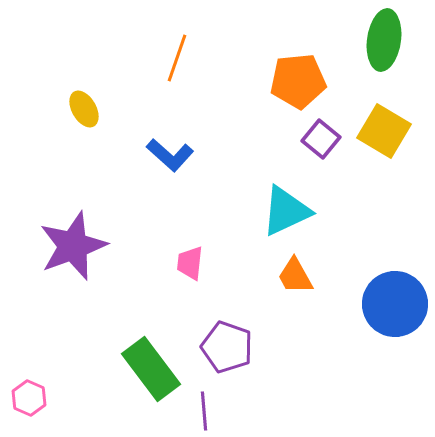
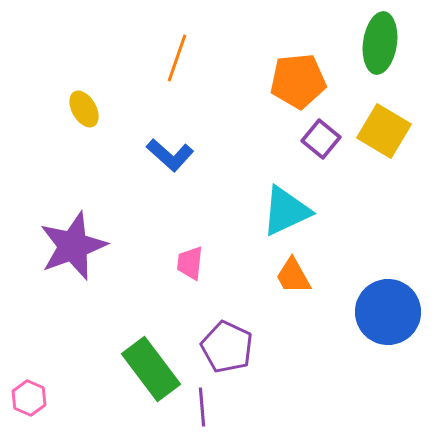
green ellipse: moved 4 px left, 3 px down
orange trapezoid: moved 2 px left
blue circle: moved 7 px left, 8 px down
purple pentagon: rotated 6 degrees clockwise
purple line: moved 2 px left, 4 px up
